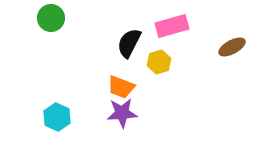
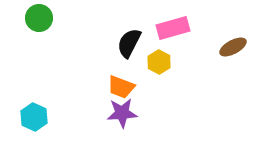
green circle: moved 12 px left
pink rectangle: moved 1 px right, 2 px down
brown ellipse: moved 1 px right
yellow hexagon: rotated 15 degrees counterclockwise
cyan hexagon: moved 23 px left
